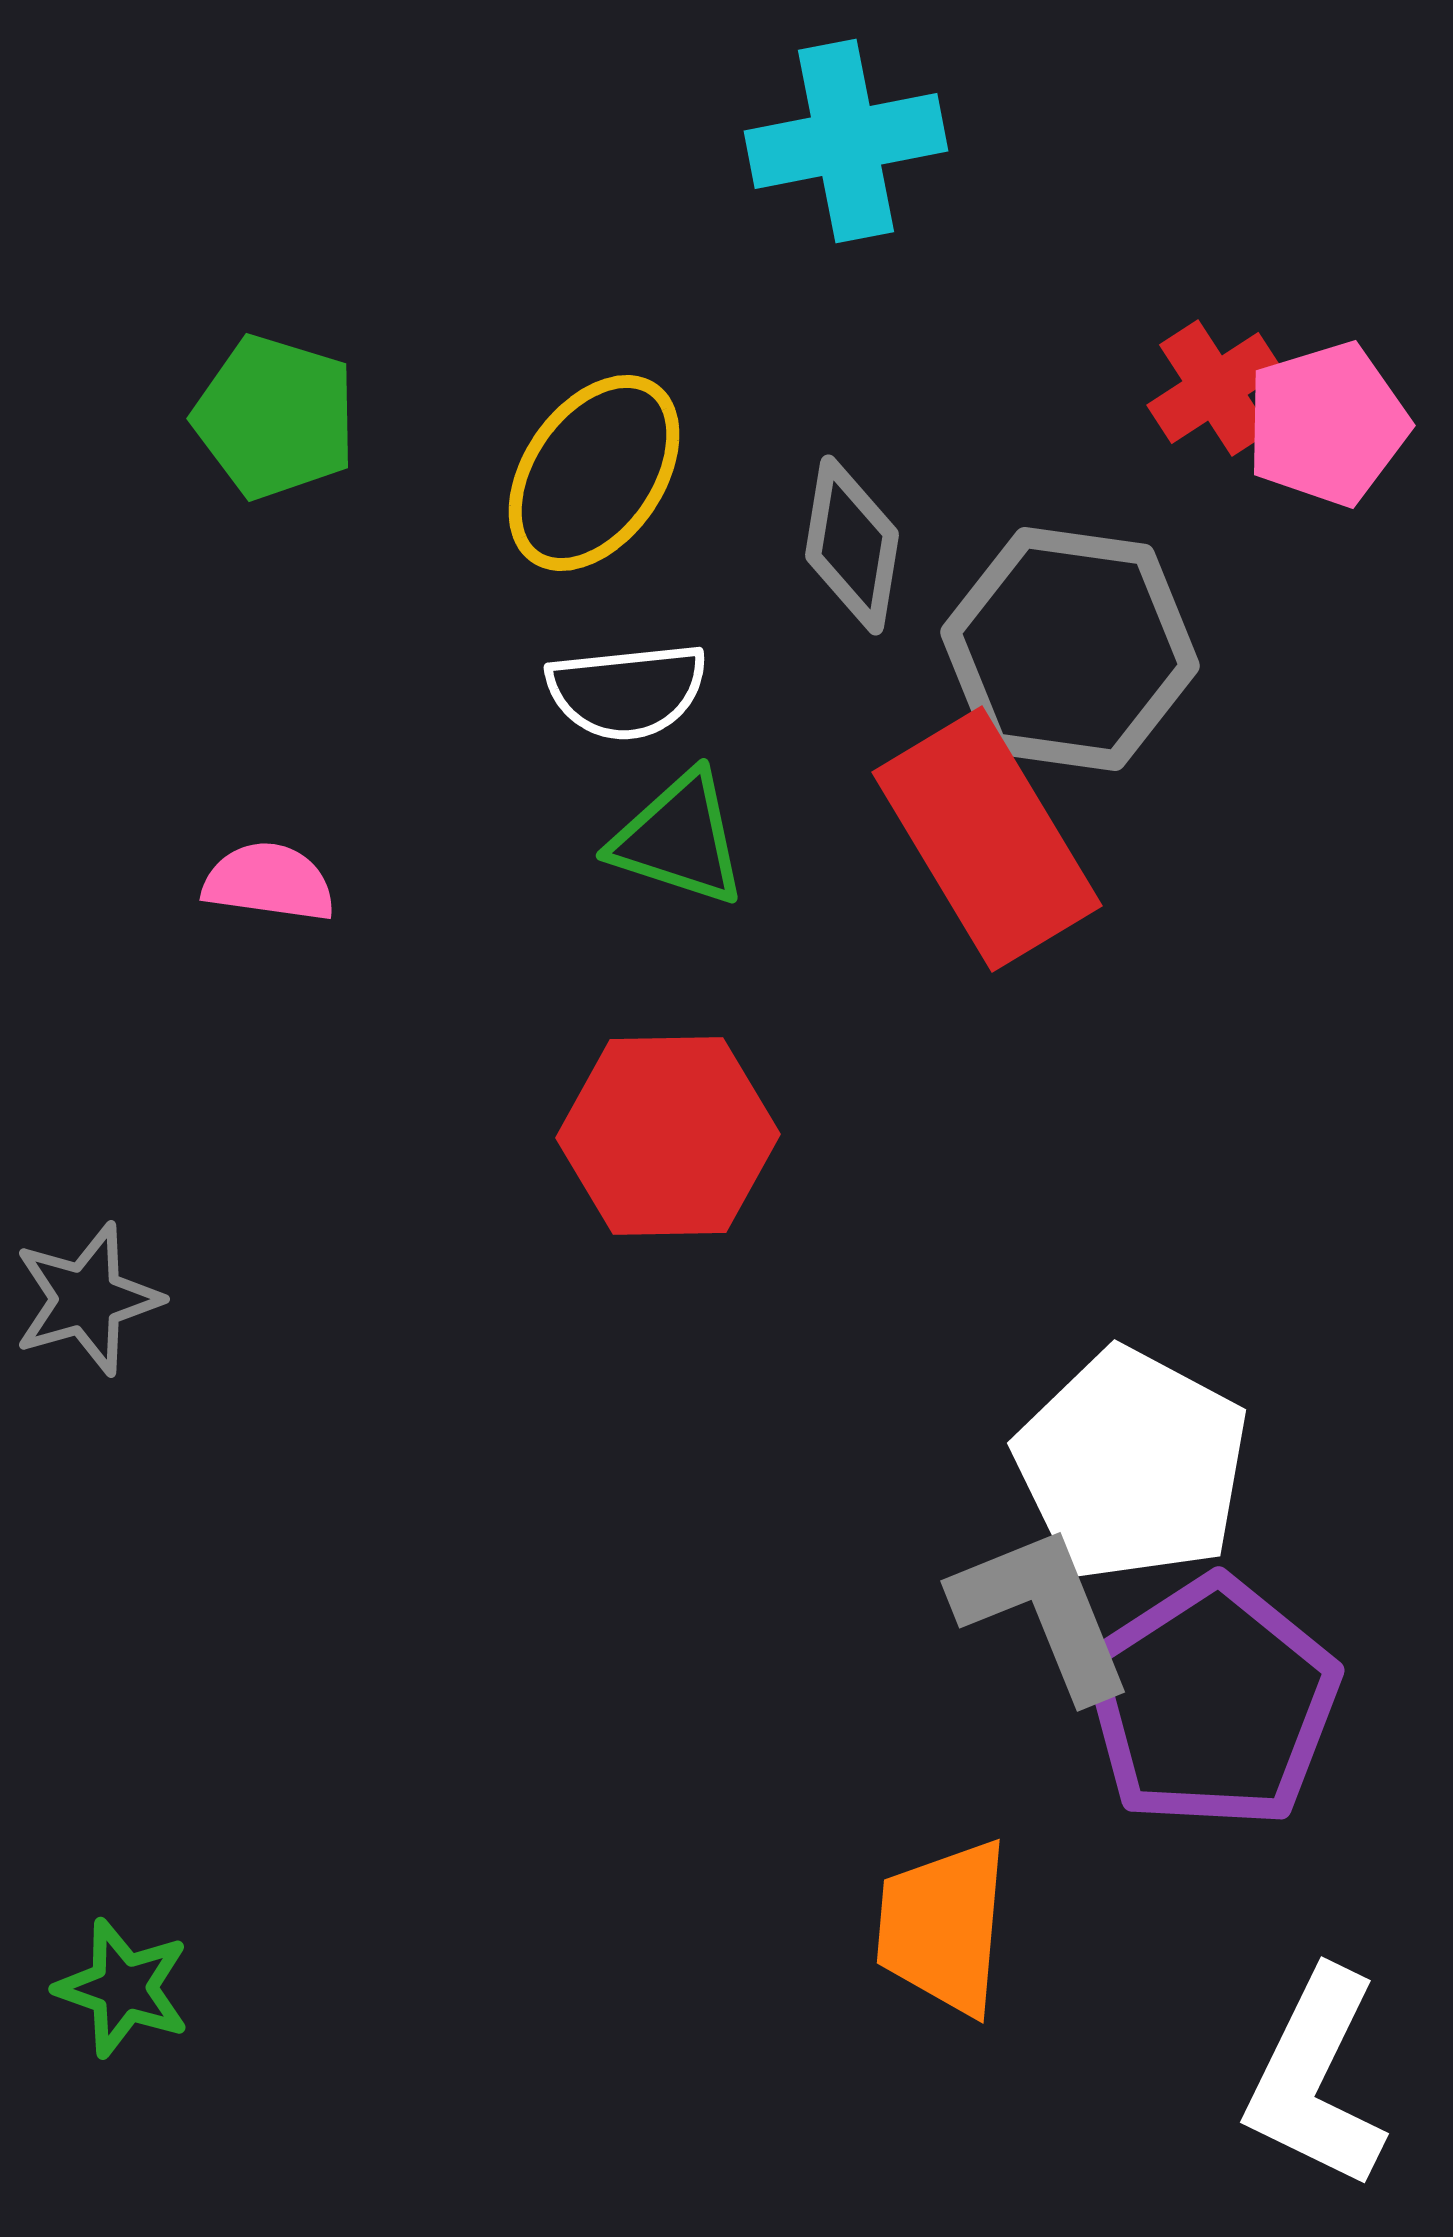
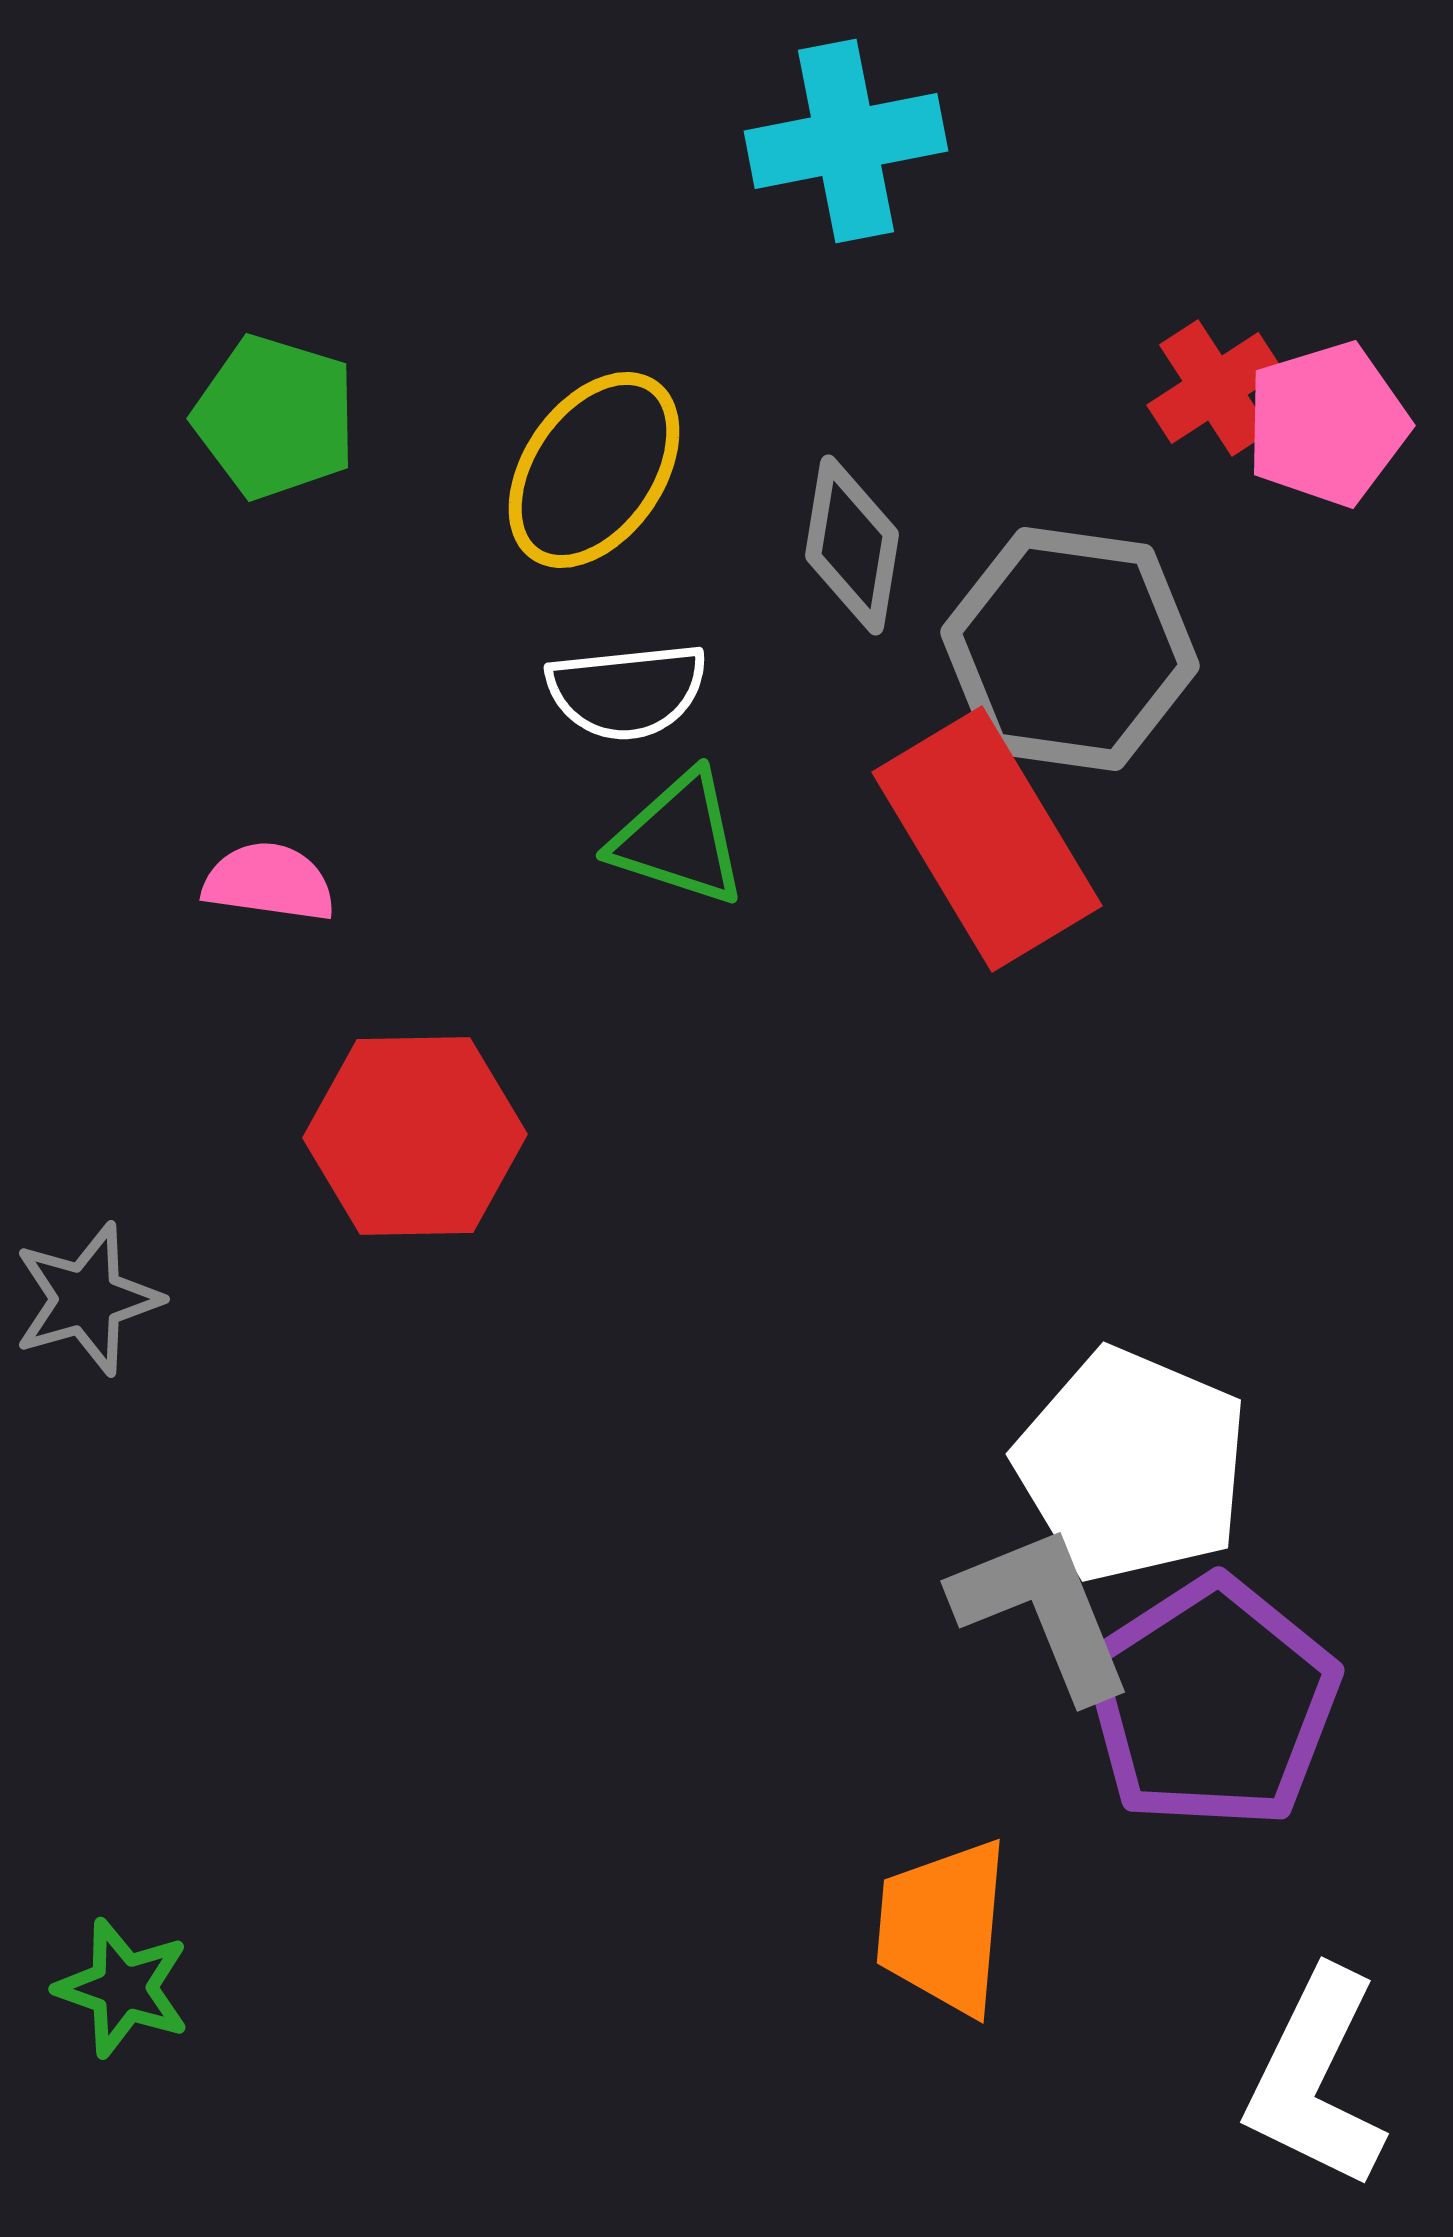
yellow ellipse: moved 3 px up
red hexagon: moved 253 px left
white pentagon: rotated 5 degrees counterclockwise
